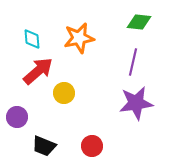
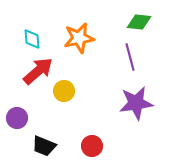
purple line: moved 3 px left, 5 px up; rotated 28 degrees counterclockwise
yellow circle: moved 2 px up
purple circle: moved 1 px down
